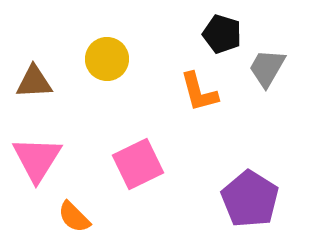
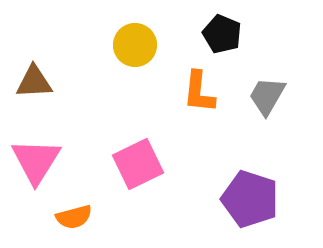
black pentagon: rotated 6 degrees clockwise
yellow circle: moved 28 px right, 14 px up
gray trapezoid: moved 28 px down
orange L-shape: rotated 21 degrees clockwise
pink triangle: moved 1 px left, 2 px down
purple pentagon: rotated 14 degrees counterclockwise
orange semicircle: rotated 60 degrees counterclockwise
